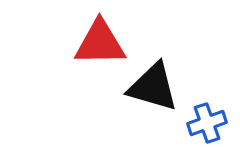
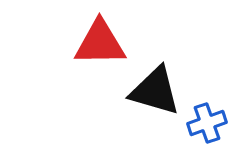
black triangle: moved 2 px right, 4 px down
